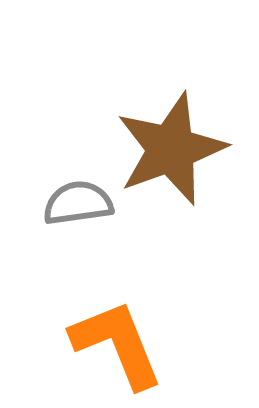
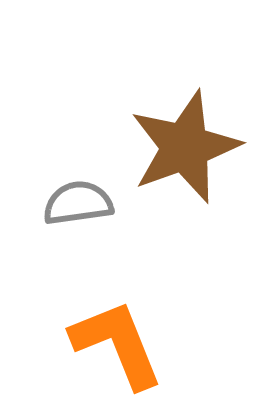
brown star: moved 14 px right, 2 px up
